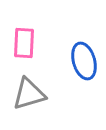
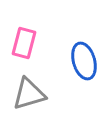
pink rectangle: rotated 12 degrees clockwise
